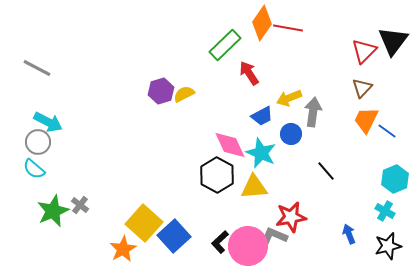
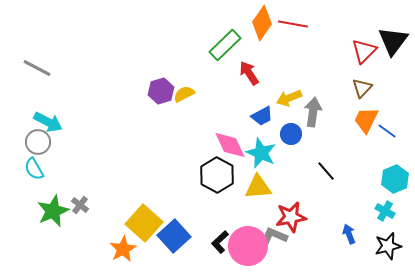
red line: moved 5 px right, 4 px up
cyan semicircle: rotated 20 degrees clockwise
yellow triangle: moved 4 px right
